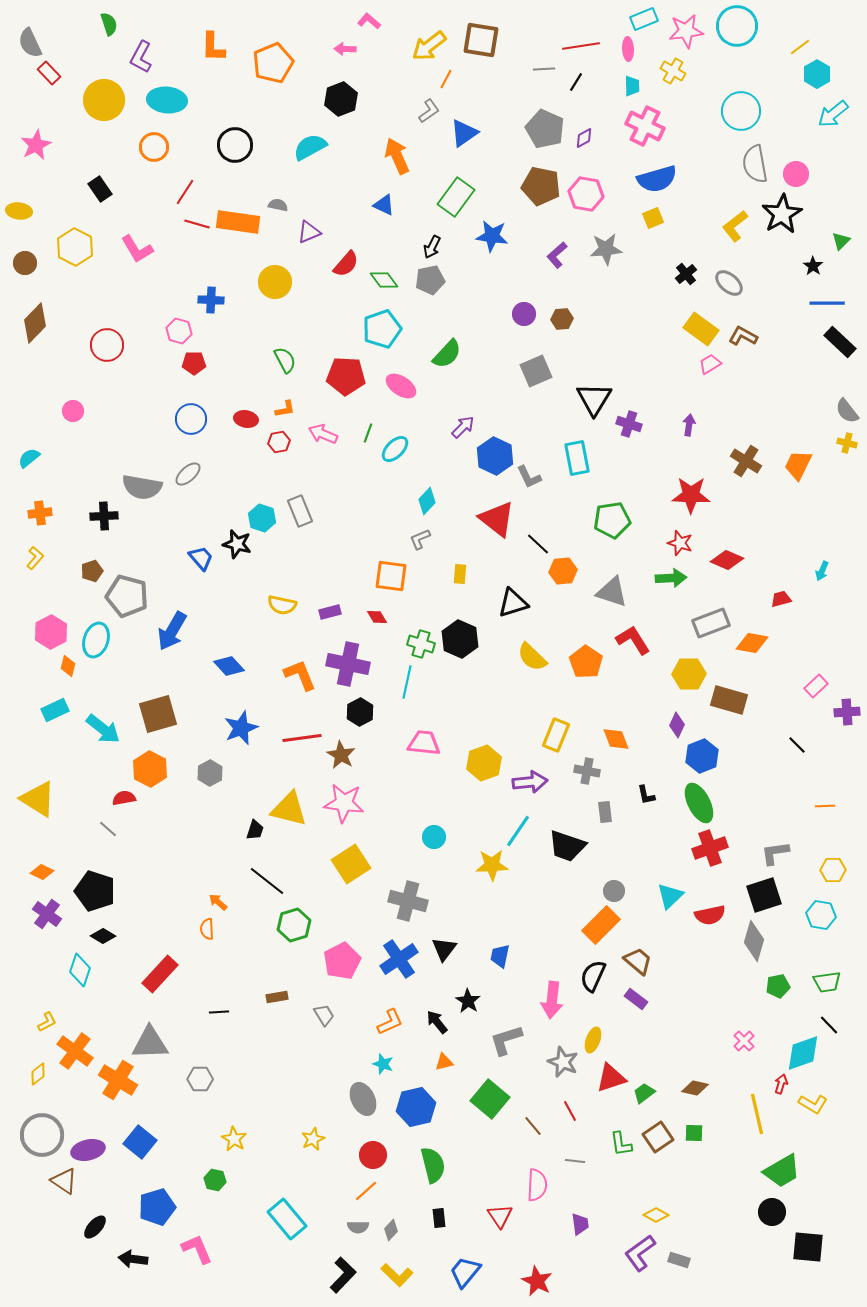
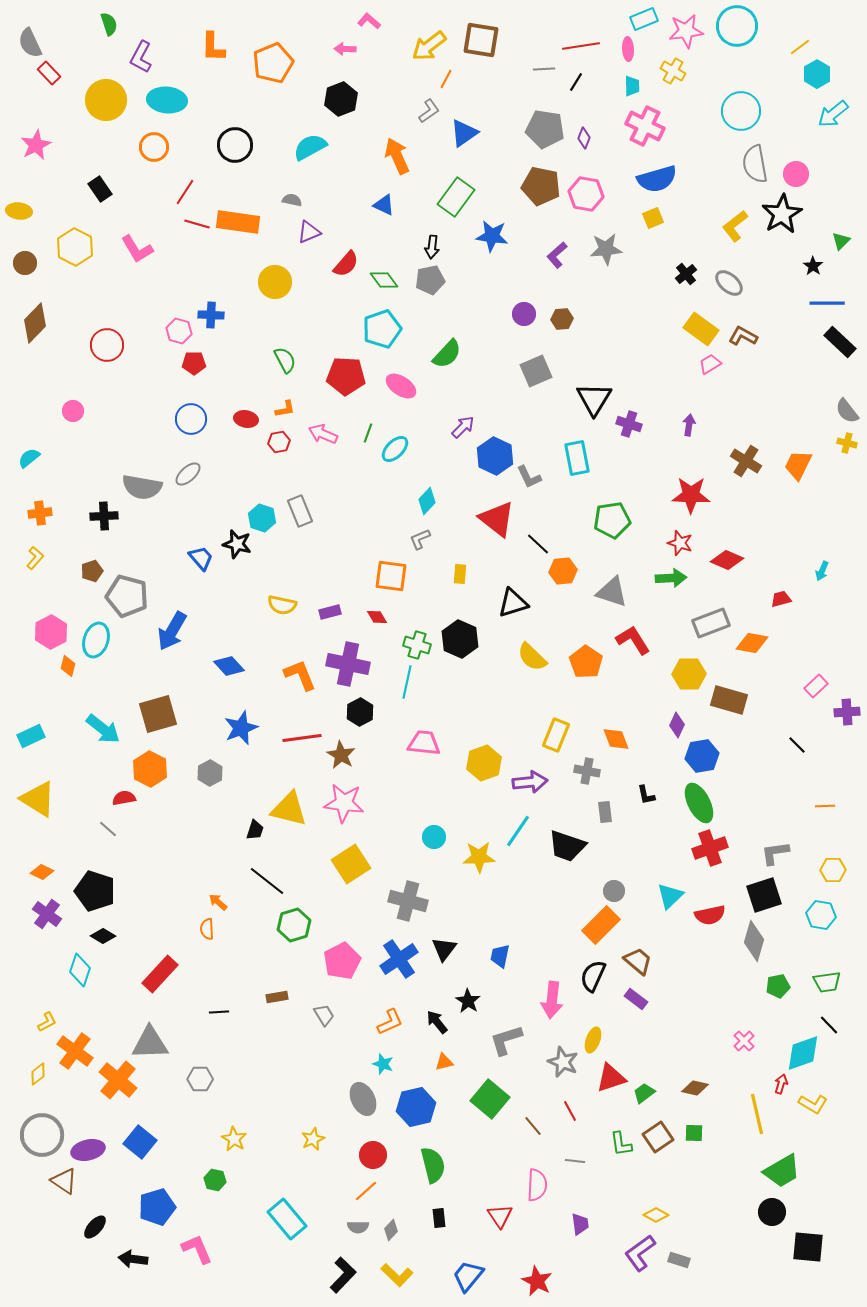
yellow circle at (104, 100): moved 2 px right
gray pentagon at (545, 129): rotated 15 degrees counterclockwise
purple diamond at (584, 138): rotated 40 degrees counterclockwise
gray semicircle at (278, 205): moved 14 px right, 5 px up
black arrow at (432, 247): rotated 20 degrees counterclockwise
blue cross at (211, 300): moved 15 px down
green cross at (421, 644): moved 4 px left, 1 px down
cyan rectangle at (55, 710): moved 24 px left, 26 px down
blue hexagon at (702, 756): rotated 12 degrees clockwise
yellow star at (492, 865): moved 13 px left, 8 px up
orange cross at (118, 1080): rotated 9 degrees clockwise
blue trapezoid at (465, 1272): moved 3 px right, 4 px down
